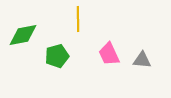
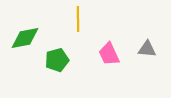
green diamond: moved 2 px right, 3 px down
green pentagon: moved 4 px down
gray triangle: moved 5 px right, 11 px up
